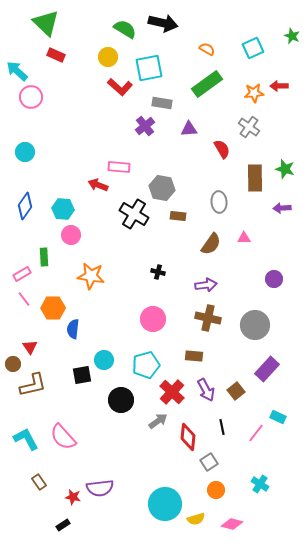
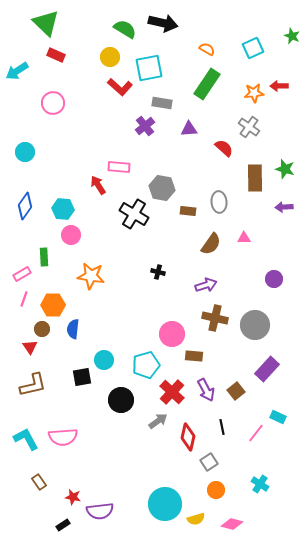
yellow circle at (108, 57): moved 2 px right
cyan arrow at (17, 71): rotated 75 degrees counterclockwise
green rectangle at (207, 84): rotated 20 degrees counterclockwise
pink circle at (31, 97): moved 22 px right, 6 px down
red semicircle at (222, 149): moved 2 px right, 1 px up; rotated 18 degrees counterclockwise
red arrow at (98, 185): rotated 36 degrees clockwise
purple arrow at (282, 208): moved 2 px right, 1 px up
brown rectangle at (178, 216): moved 10 px right, 5 px up
purple arrow at (206, 285): rotated 10 degrees counterclockwise
pink line at (24, 299): rotated 56 degrees clockwise
orange hexagon at (53, 308): moved 3 px up
brown cross at (208, 318): moved 7 px right
pink circle at (153, 319): moved 19 px right, 15 px down
brown circle at (13, 364): moved 29 px right, 35 px up
black square at (82, 375): moved 2 px down
pink semicircle at (63, 437): rotated 52 degrees counterclockwise
red diamond at (188, 437): rotated 8 degrees clockwise
purple semicircle at (100, 488): moved 23 px down
